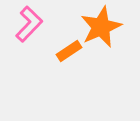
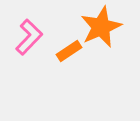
pink L-shape: moved 13 px down
